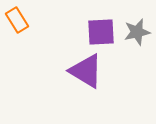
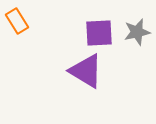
orange rectangle: moved 1 px down
purple square: moved 2 px left, 1 px down
